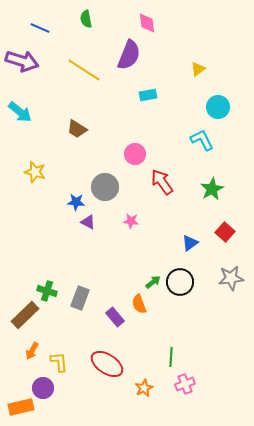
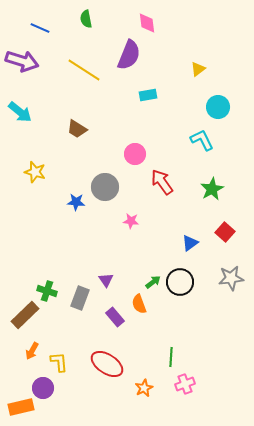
purple triangle: moved 18 px right, 58 px down; rotated 28 degrees clockwise
